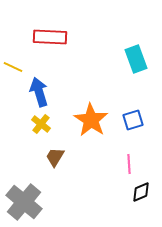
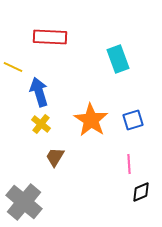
cyan rectangle: moved 18 px left
